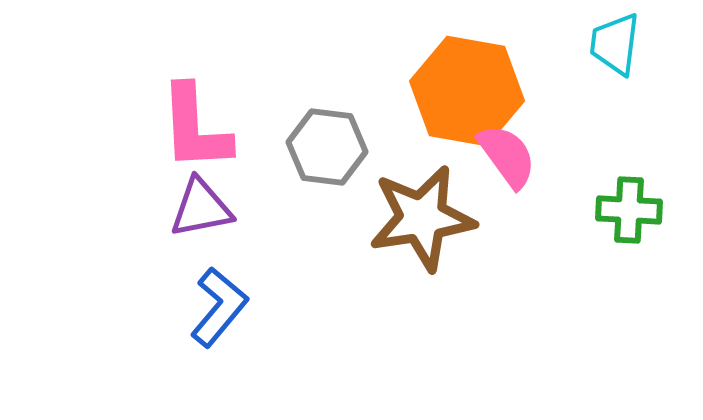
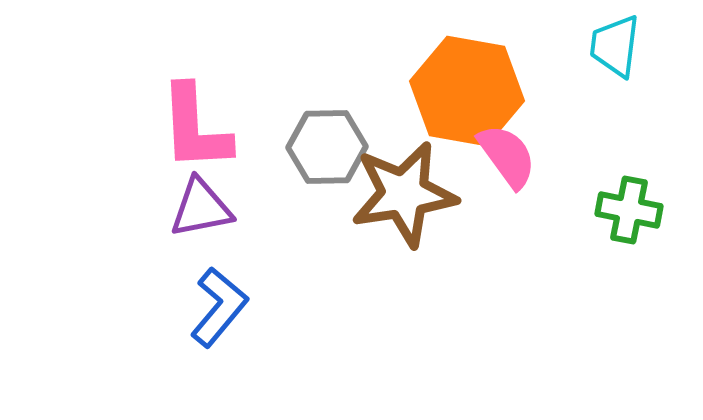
cyan trapezoid: moved 2 px down
gray hexagon: rotated 8 degrees counterclockwise
green cross: rotated 8 degrees clockwise
brown star: moved 18 px left, 24 px up
